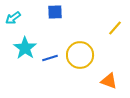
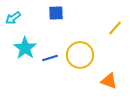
blue square: moved 1 px right, 1 px down
